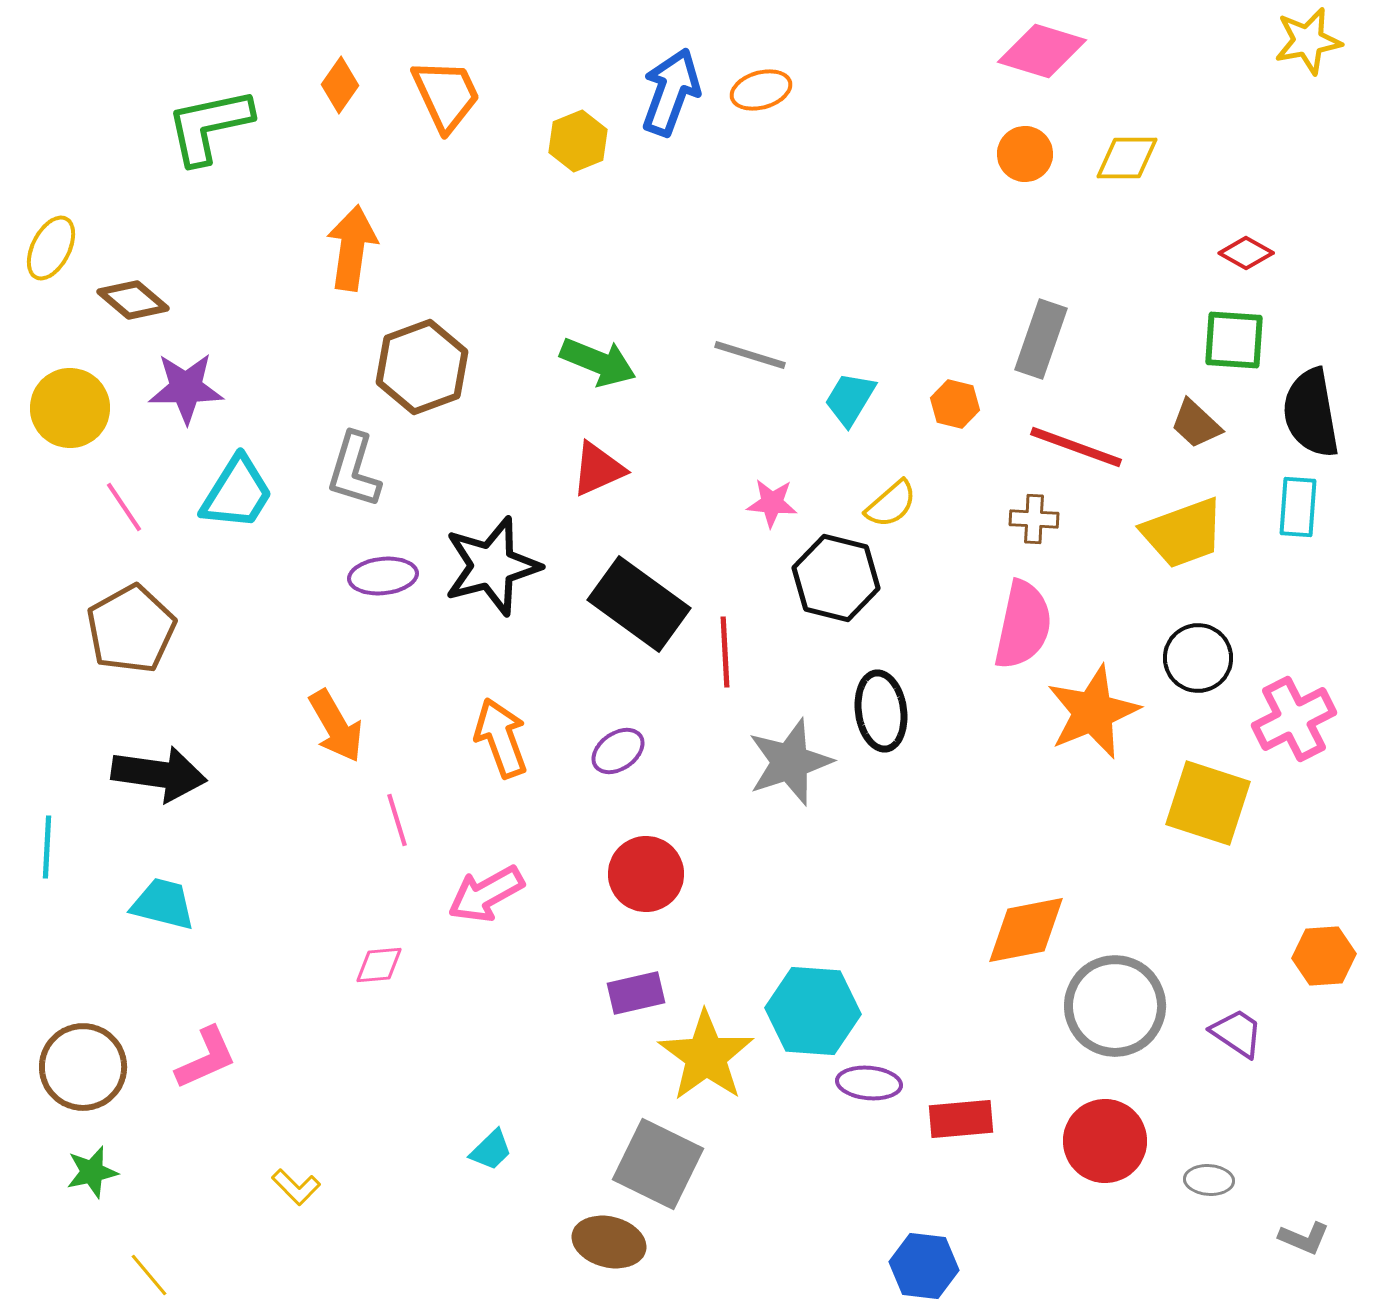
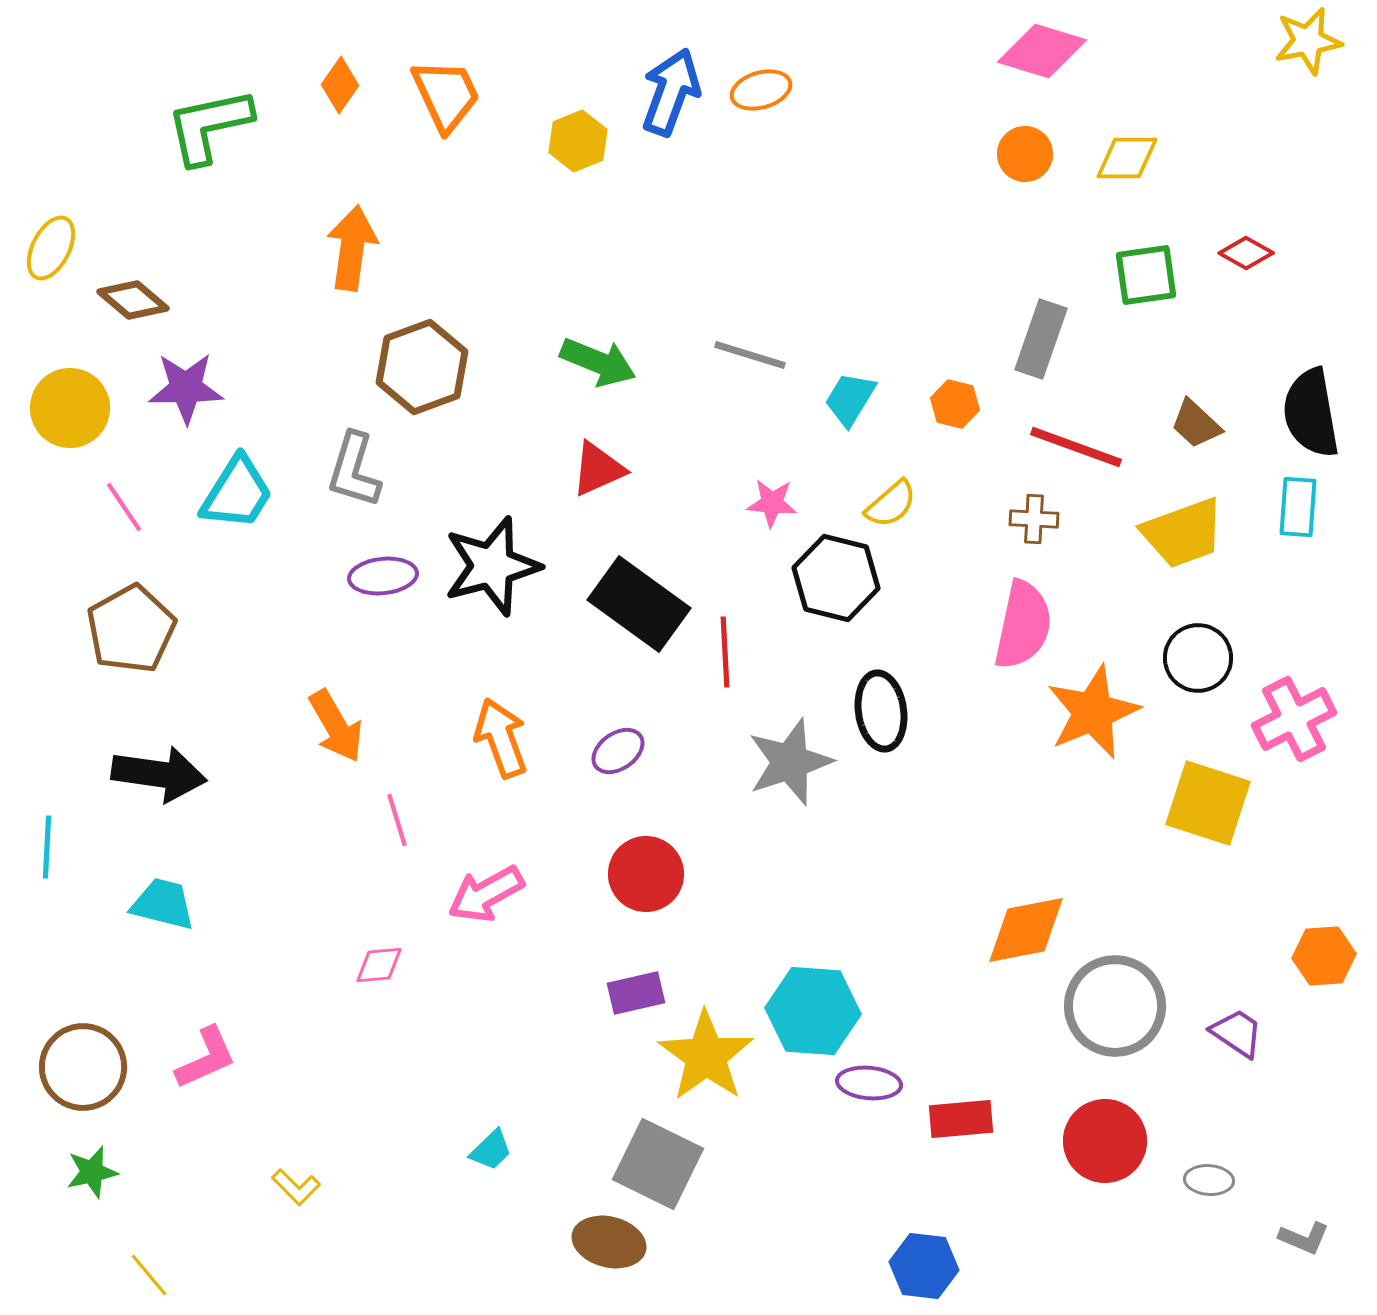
green square at (1234, 340): moved 88 px left, 65 px up; rotated 12 degrees counterclockwise
